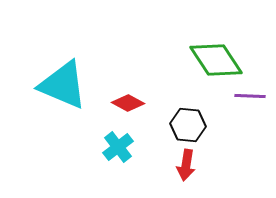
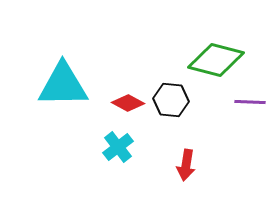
green diamond: rotated 42 degrees counterclockwise
cyan triangle: rotated 24 degrees counterclockwise
purple line: moved 6 px down
black hexagon: moved 17 px left, 25 px up
